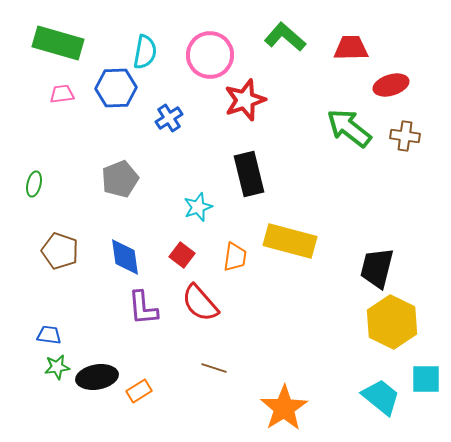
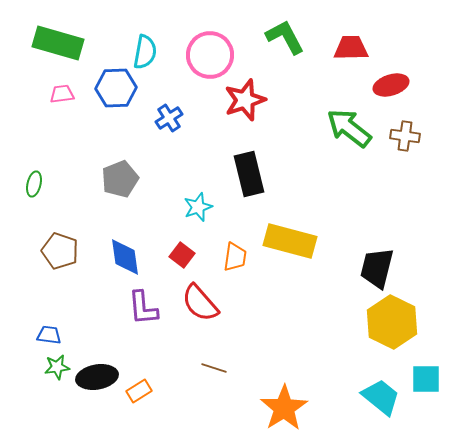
green L-shape: rotated 21 degrees clockwise
